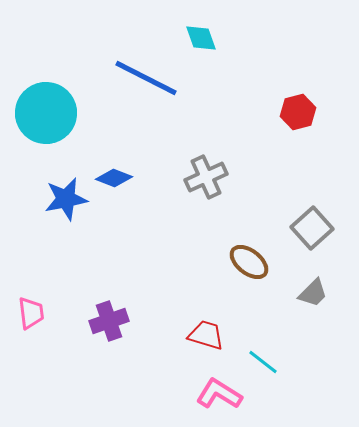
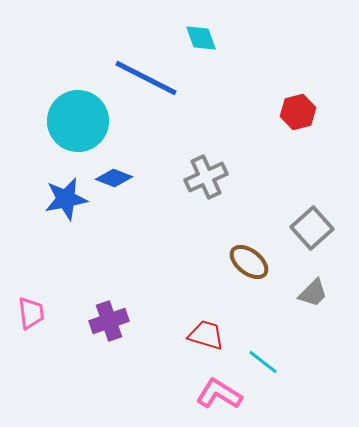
cyan circle: moved 32 px right, 8 px down
